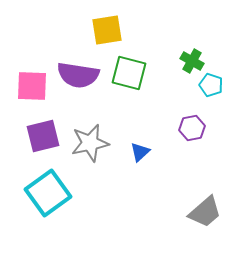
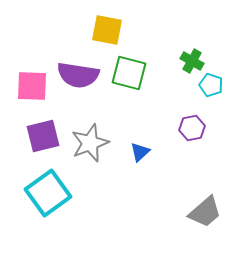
yellow square: rotated 20 degrees clockwise
gray star: rotated 9 degrees counterclockwise
